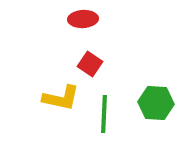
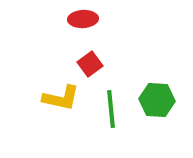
red square: rotated 20 degrees clockwise
green hexagon: moved 1 px right, 3 px up
green line: moved 7 px right, 5 px up; rotated 9 degrees counterclockwise
